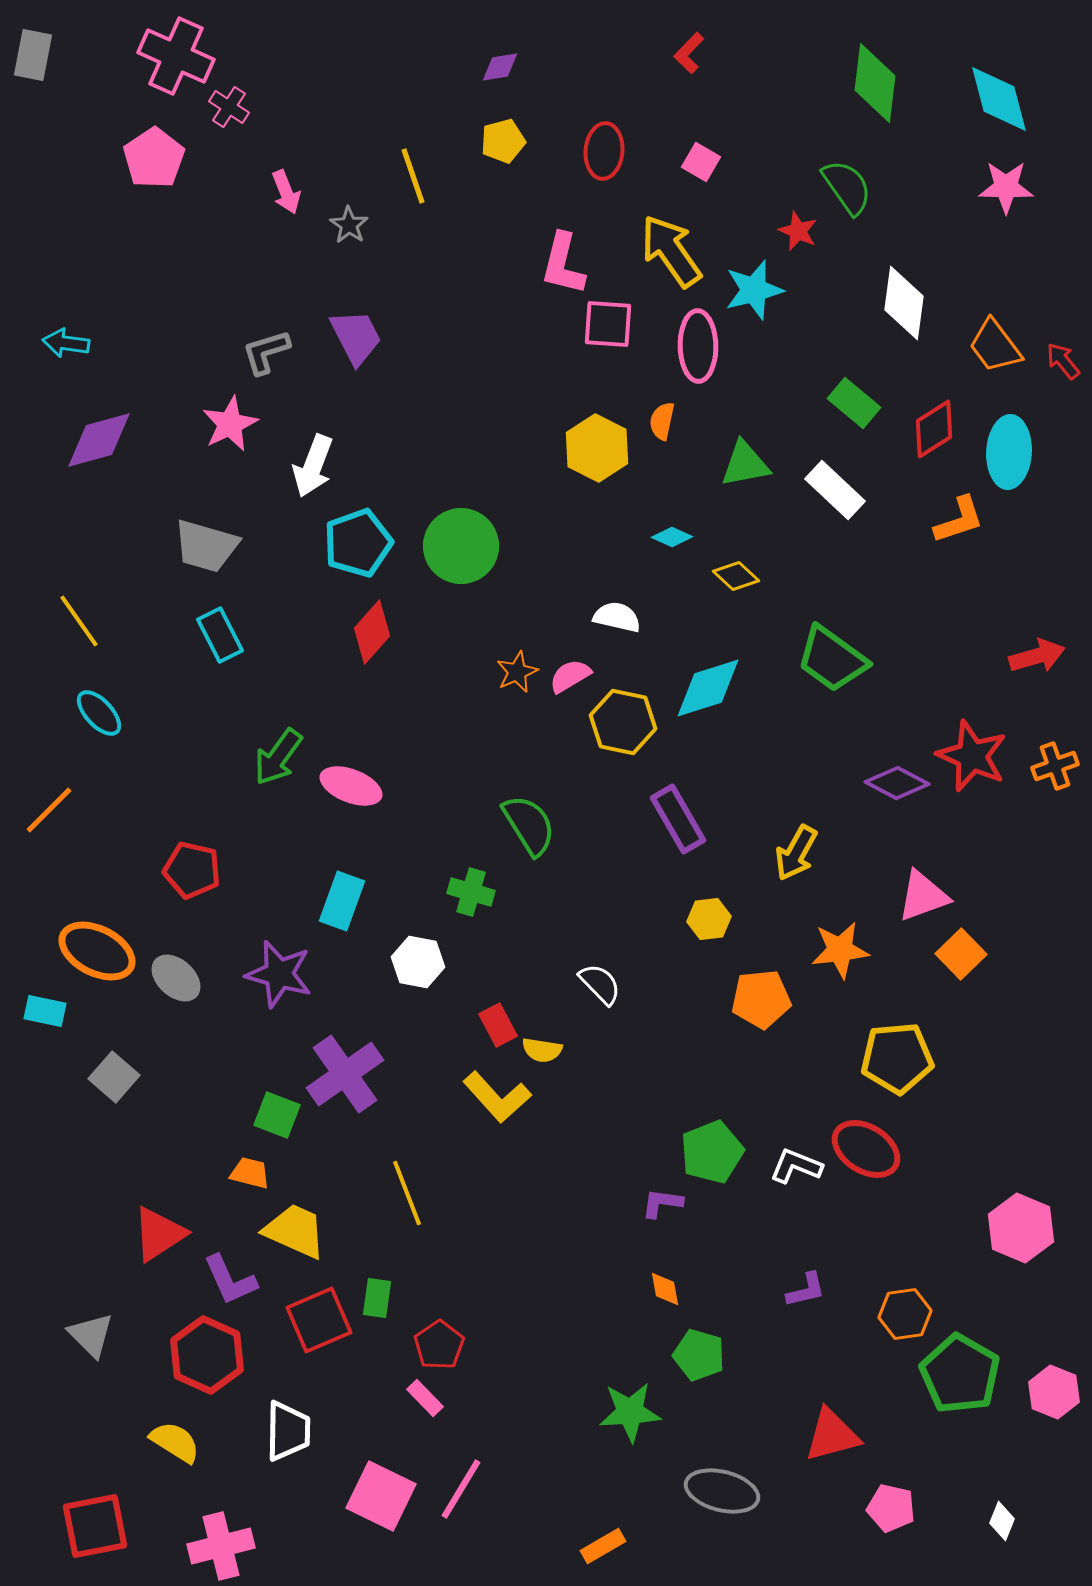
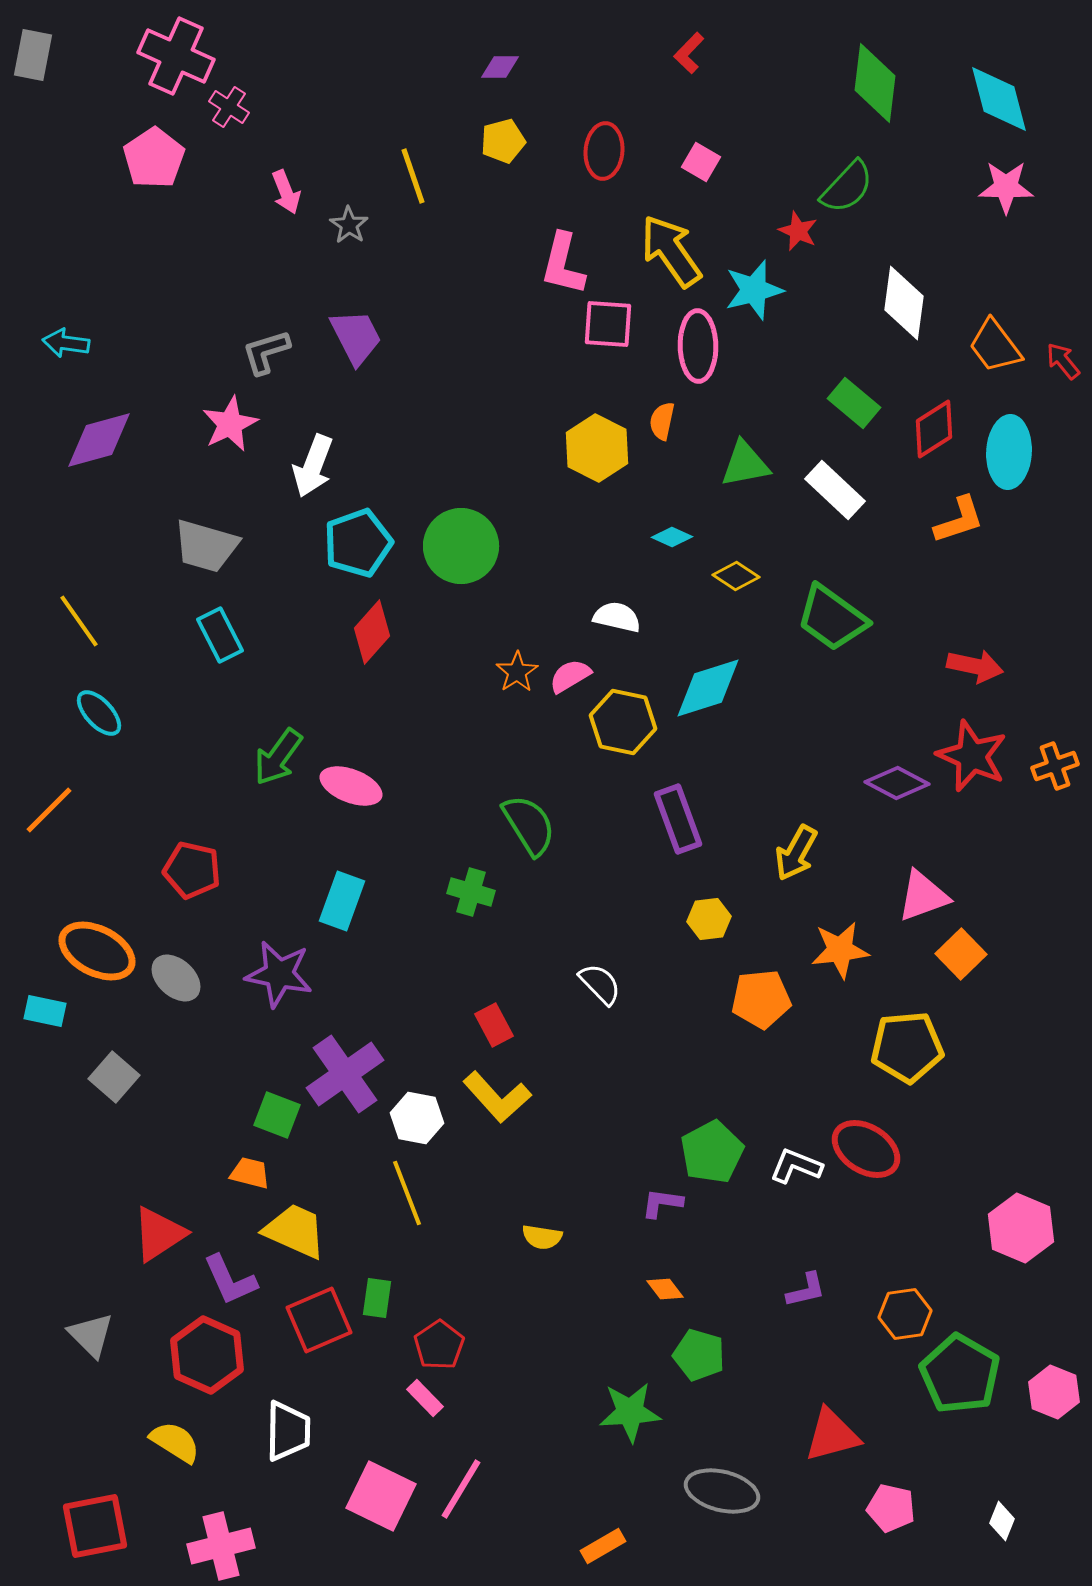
purple diamond at (500, 67): rotated 9 degrees clockwise
green semicircle at (847, 187): rotated 78 degrees clockwise
yellow diamond at (736, 576): rotated 9 degrees counterclockwise
red arrow at (1037, 656): moved 62 px left, 10 px down; rotated 28 degrees clockwise
green trapezoid at (832, 659): moved 41 px up
orange star at (517, 672): rotated 9 degrees counterclockwise
purple rectangle at (678, 819): rotated 10 degrees clockwise
white hexagon at (418, 962): moved 1 px left, 156 px down
purple star at (279, 974): rotated 4 degrees counterclockwise
red rectangle at (498, 1025): moved 4 px left
yellow semicircle at (542, 1050): moved 187 px down
yellow pentagon at (897, 1058): moved 10 px right, 11 px up
green pentagon at (712, 1152): rotated 6 degrees counterclockwise
orange diamond at (665, 1289): rotated 27 degrees counterclockwise
